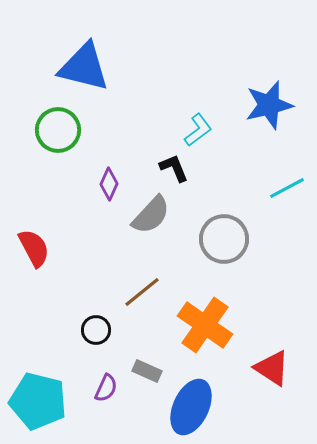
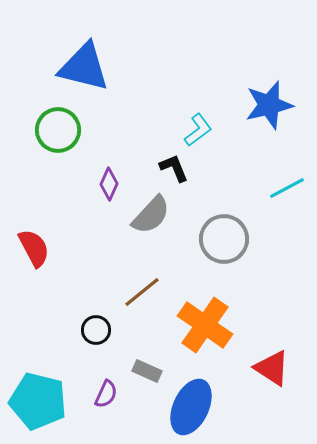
purple semicircle: moved 6 px down
